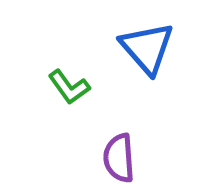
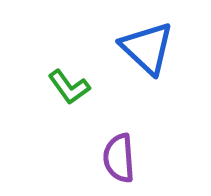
blue triangle: rotated 6 degrees counterclockwise
